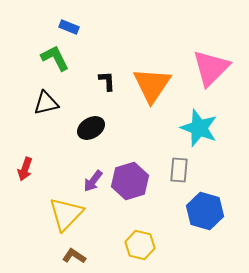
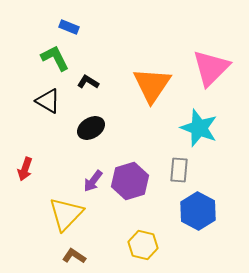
black L-shape: moved 19 px left, 1 px down; rotated 55 degrees counterclockwise
black triangle: moved 2 px right, 2 px up; rotated 44 degrees clockwise
blue hexagon: moved 7 px left; rotated 12 degrees clockwise
yellow hexagon: moved 3 px right
